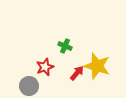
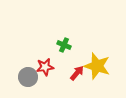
green cross: moved 1 px left, 1 px up
red star: rotated 12 degrees clockwise
gray circle: moved 1 px left, 9 px up
